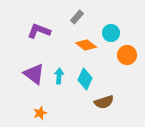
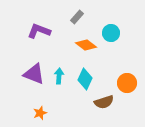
orange circle: moved 28 px down
purple triangle: rotated 15 degrees counterclockwise
